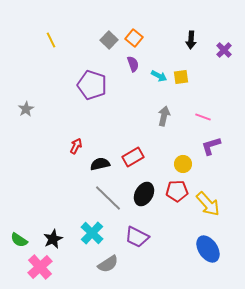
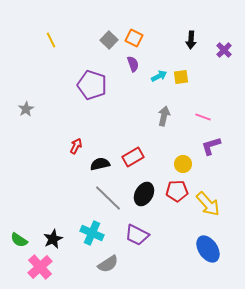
orange square: rotated 12 degrees counterclockwise
cyan arrow: rotated 56 degrees counterclockwise
cyan cross: rotated 20 degrees counterclockwise
purple trapezoid: moved 2 px up
